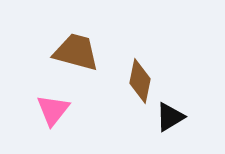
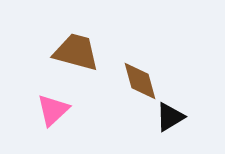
brown diamond: rotated 27 degrees counterclockwise
pink triangle: rotated 9 degrees clockwise
